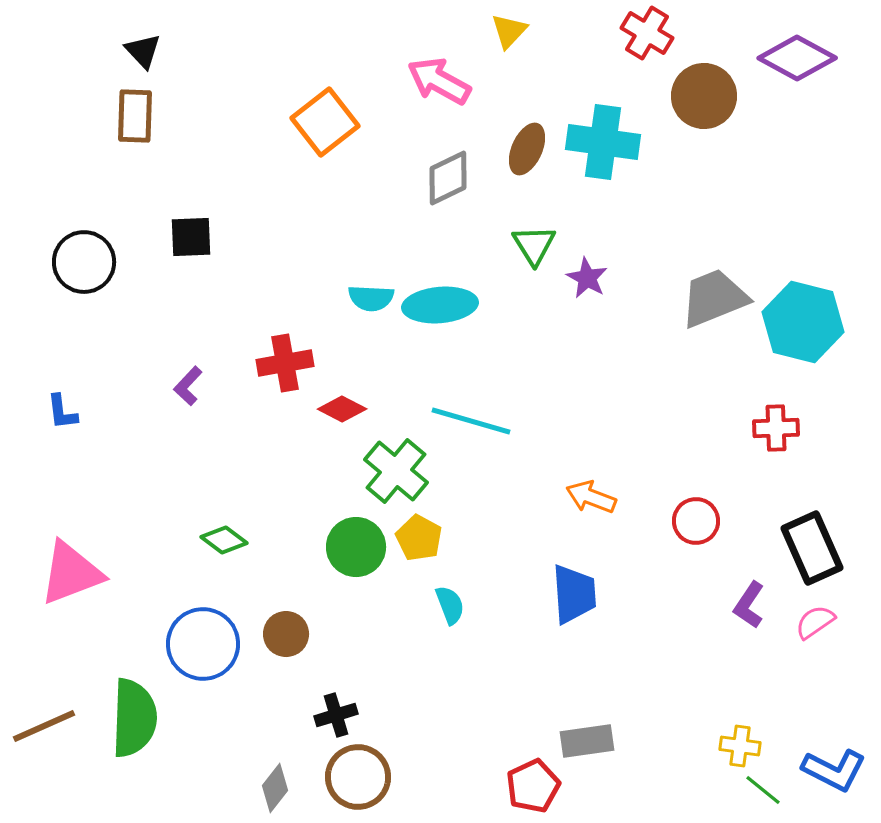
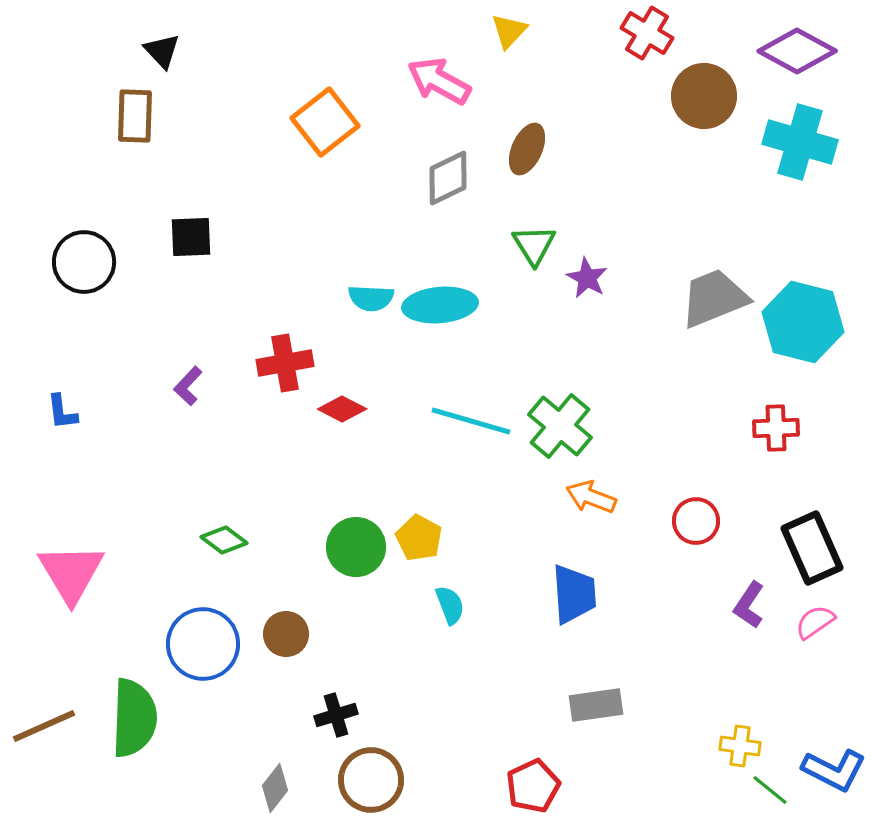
black triangle at (143, 51): moved 19 px right
purple diamond at (797, 58): moved 7 px up
cyan cross at (603, 142): moved 197 px right; rotated 8 degrees clockwise
green cross at (396, 471): moved 164 px right, 45 px up
pink triangle at (71, 573): rotated 40 degrees counterclockwise
gray rectangle at (587, 741): moved 9 px right, 36 px up
brown circle at (358, 777): moved 13 px right, 3 px down
green line at (763, 790): moved 7 px right
